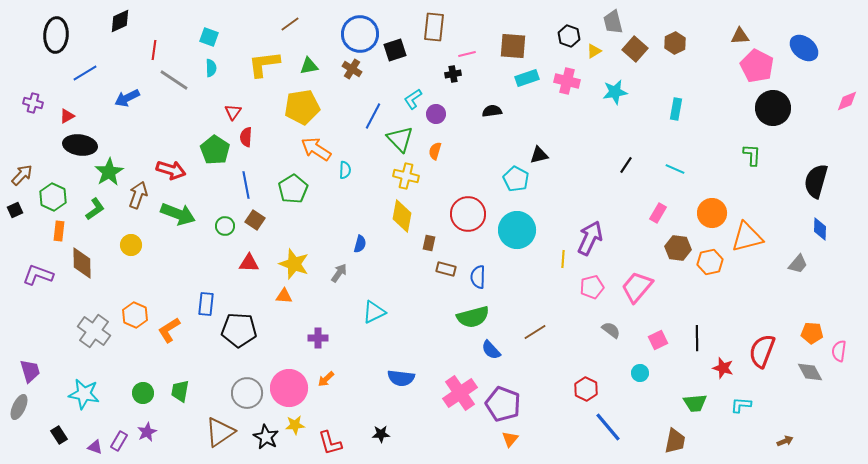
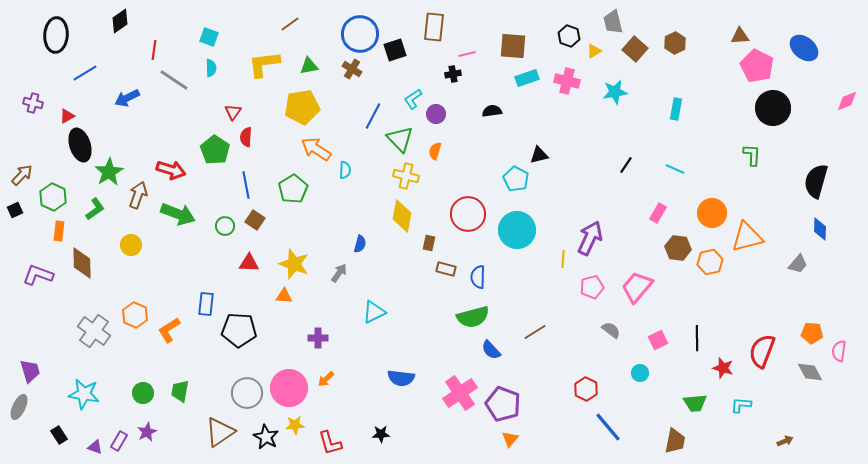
black diamond at (120, 21): rotated 10 degrees counterclockwise
black ellipse at (80, 145): rotated 64 degrees clockwise
